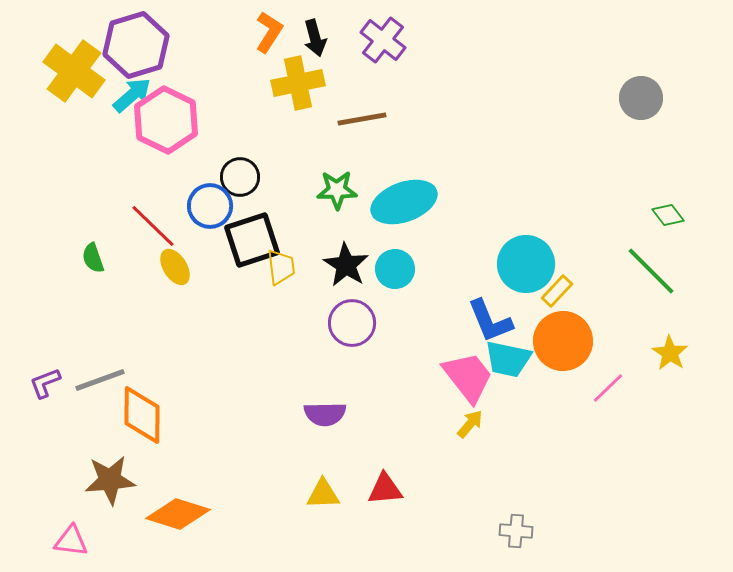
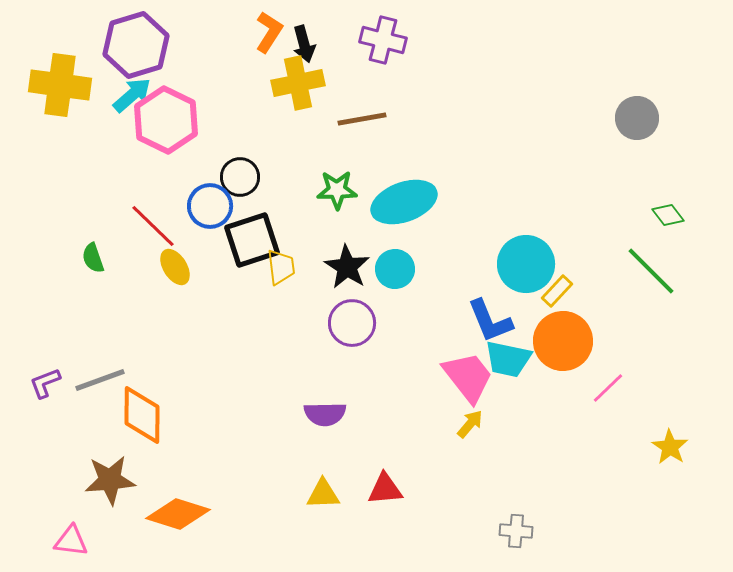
black arrow at (315, 38): moved 11 px left, 6 px down
purple cross at (383, 40): rotated 24 degrees counterclockwise
yellow cross at (74, 71): moved 14 px left, 14 px down; rotated 28 degrees counterclockwise
gray circle at (641, 98): moved 4 px left, 20 px down
black star at (346, 265): moved 1 px right, 2 px down
yellow star at (670, 353): moved 94 px down
